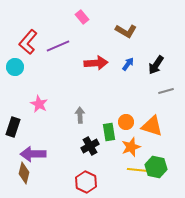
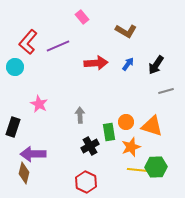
green hexagon: rotated 15 degrees counterclockwise
